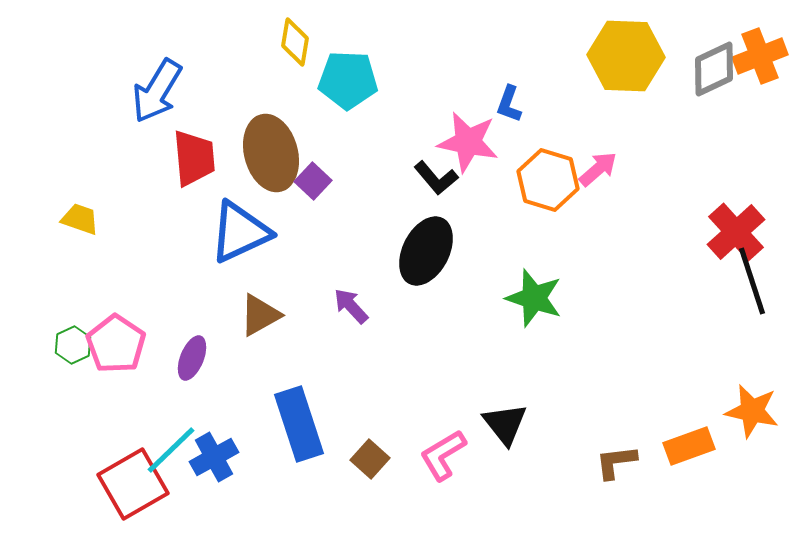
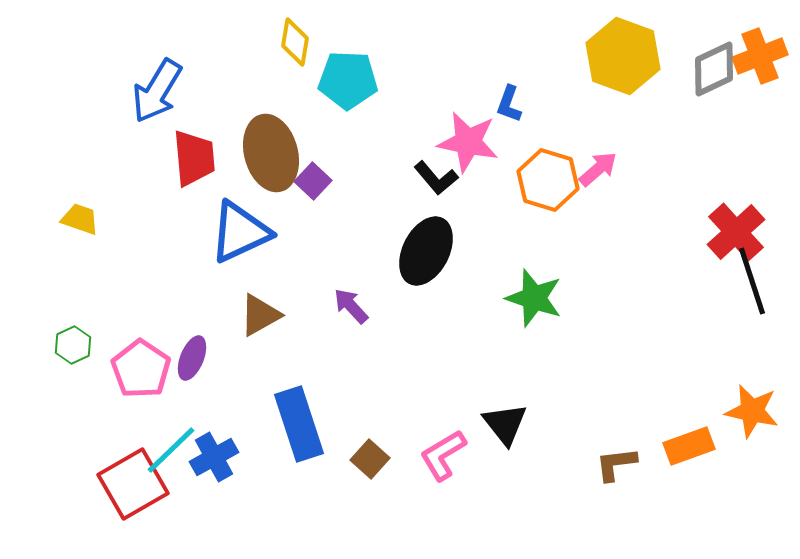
yellow hexagon: moved 3 px left; rotated 18 degrees clockwise
pink pentagon: moved 25 px right, 25 px down
brown L-shape: moved 2 px down
